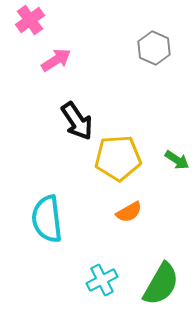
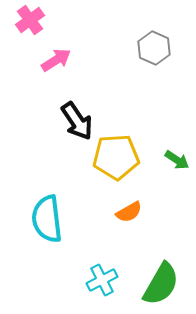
yellow pentagon: moved 2 px left, 1 px up
